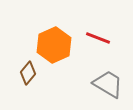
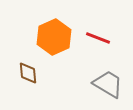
orange hexagon: moved 8 px up
brown diamond: rotated 45 degrees counterclockwise
